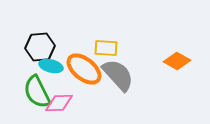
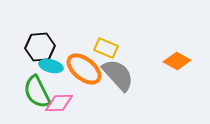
yellow rectangle: rotated 20 degrees clockwise
